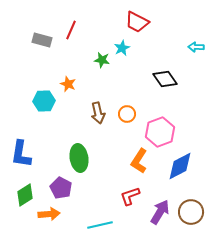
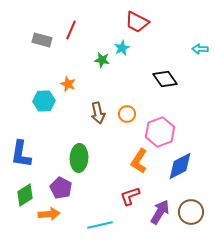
cyan arrow: moved 4 px right, 2 px down
green ellipse: rotated 12 degrees clockwise
